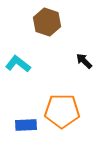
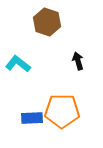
black arrow: moved 6 px left; rotated 30 degrees clockwise
blue rectangle: moved 6 px right, 7 px up
